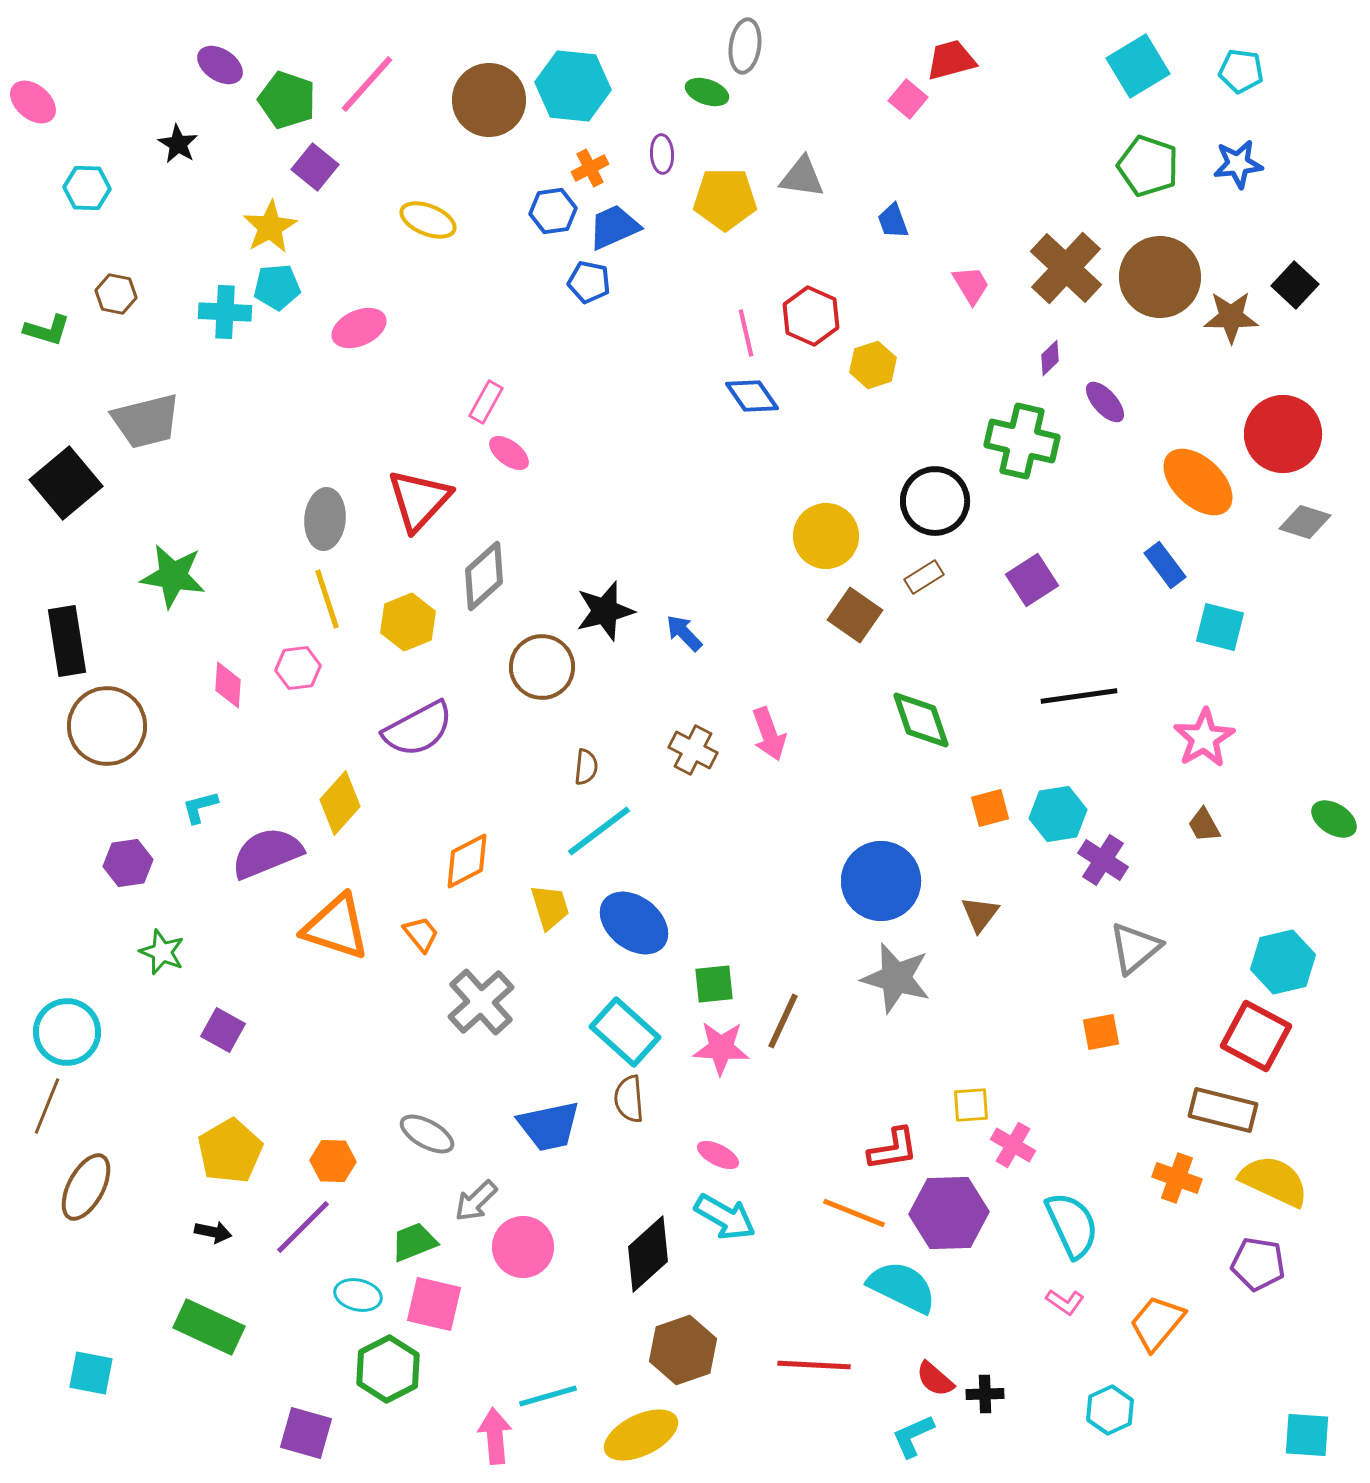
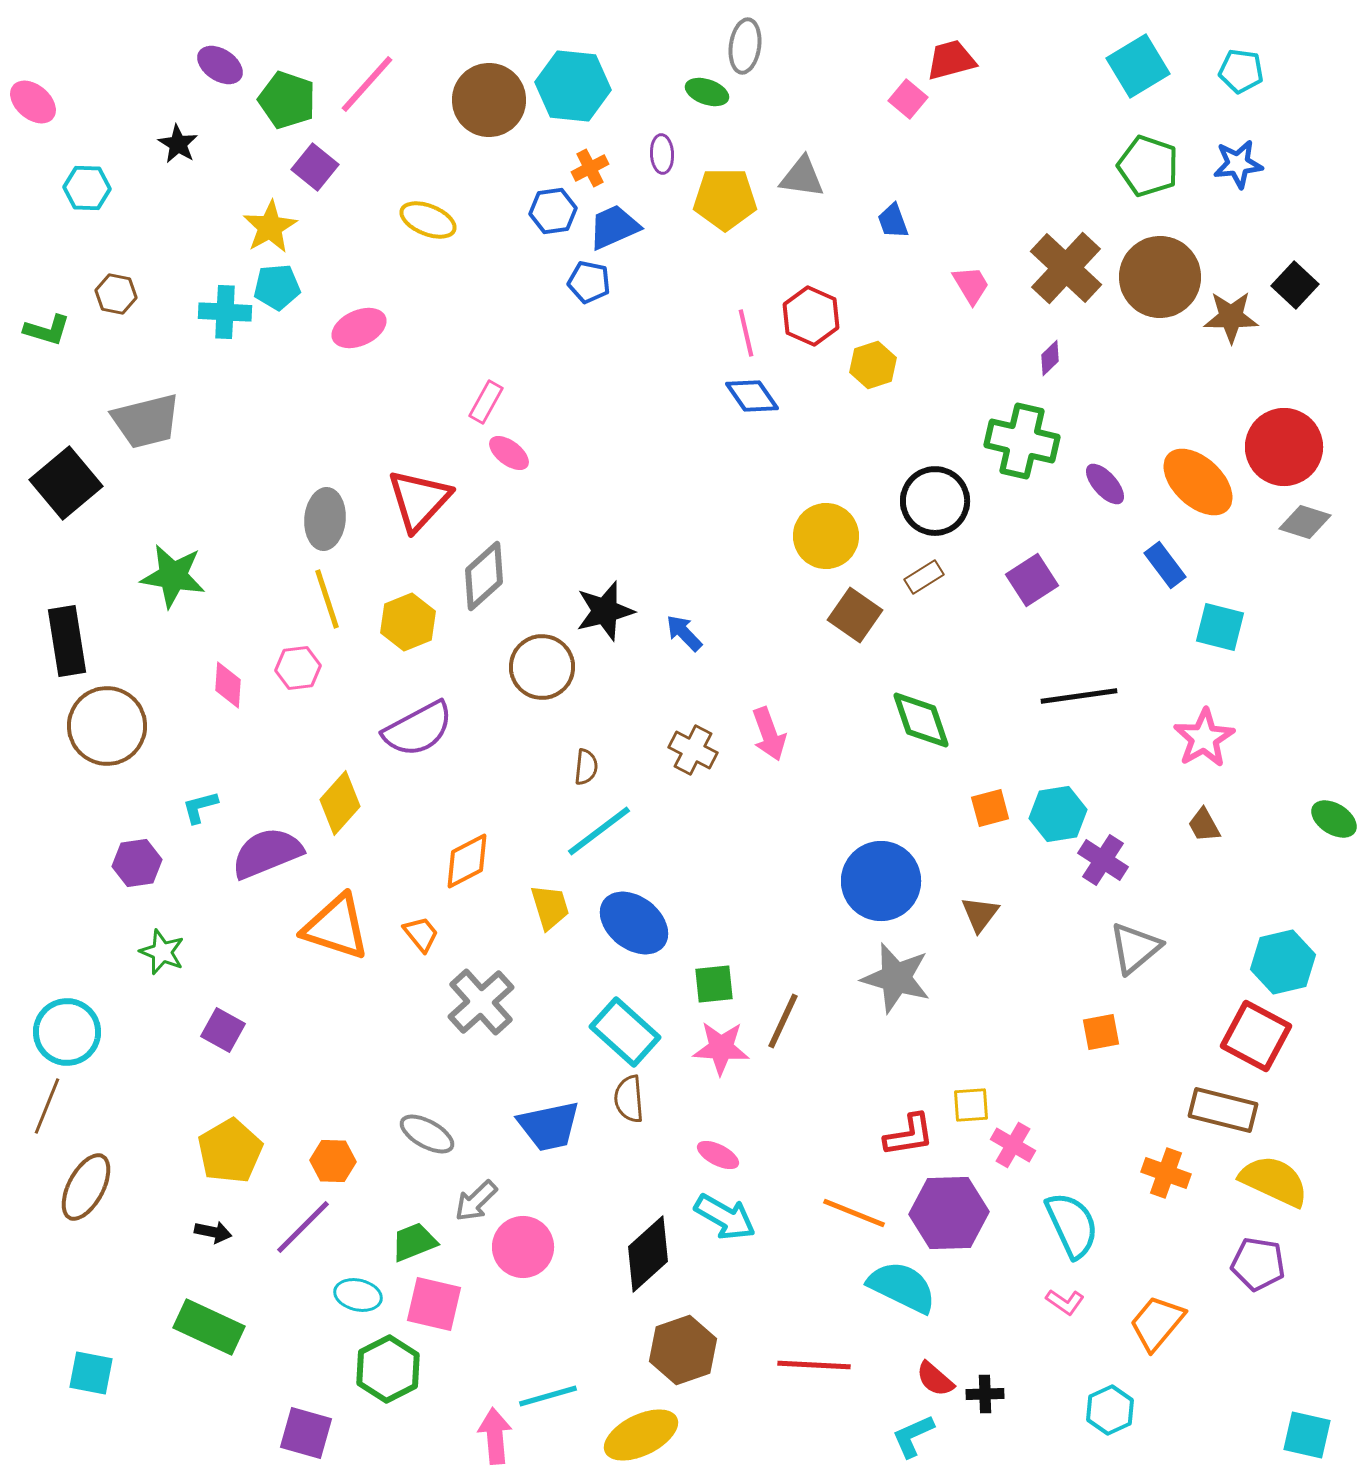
purple ellipse at (1105, 402): moved 82 px down
red circle at (1283, 434): moved 1 px right, 13 px down
purple hexagon at (128, 863): moved 9 px right
red L-shape at (893, 1149): moved 16 px right, 14 px up
orange cross at (1177, 1178): moved 11 px left, 5 px up
cyan square at (1307, 1435): rotated 9 degrees clockwise
